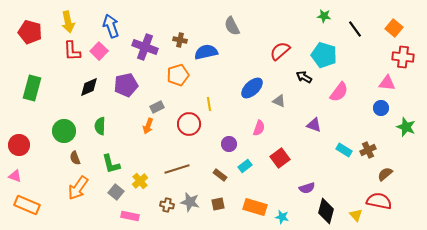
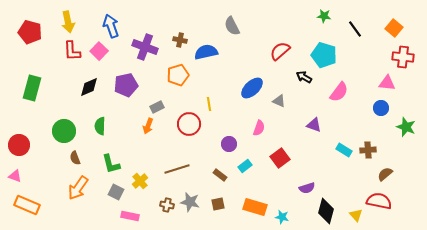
brown cross at (368, 150): rotated 21 degrees clockwise
gray square at (116, 192): rotated 14 degrees counterclockwise
